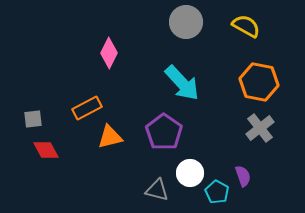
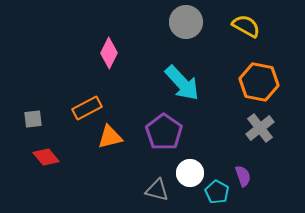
red diamond: moved 7 px down; rotated 12 degrees counterclockwise
